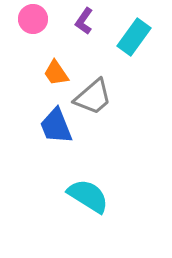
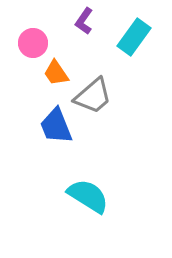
pink circle: moved 24 px down
gray trapezoid: moved 1 px up
